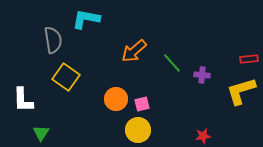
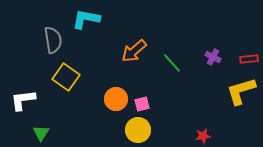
purple cross: moved 11 px right, 18 px up; rotated 21 degrees clockwise
white L-shape: rotated 84 degrees clockwise
